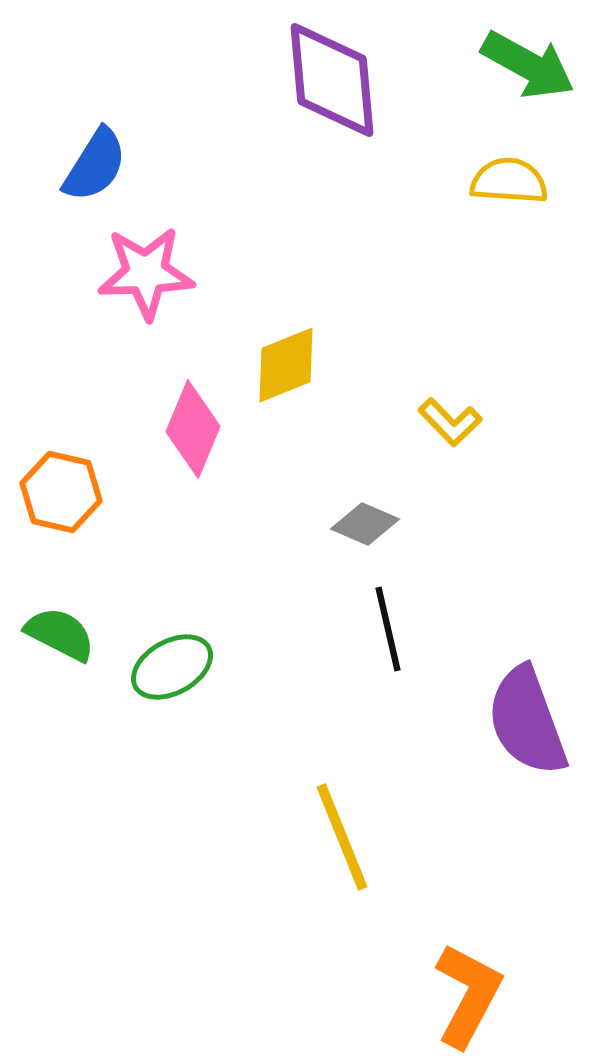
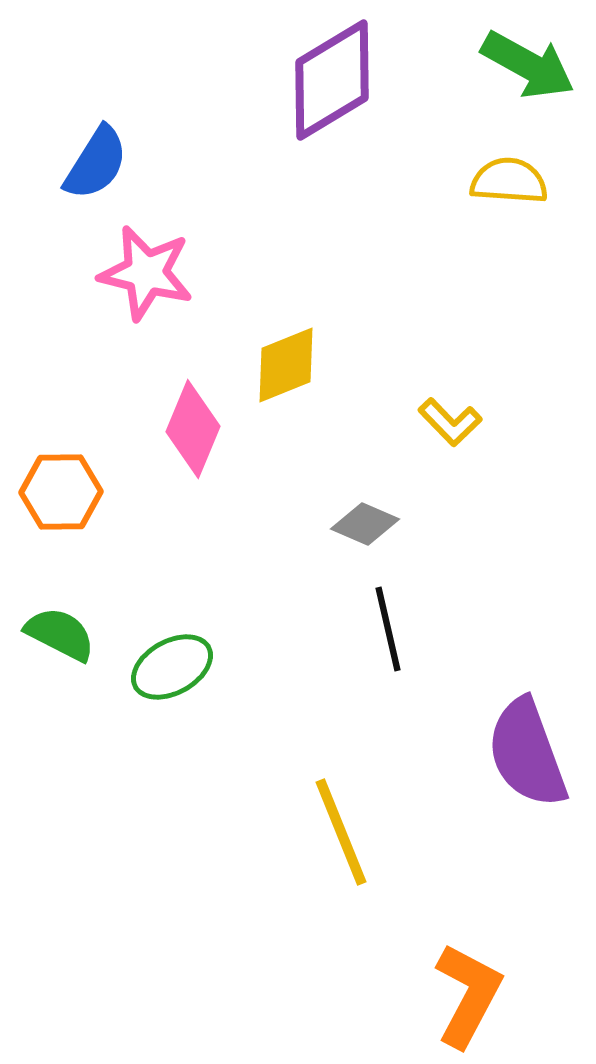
purple diamond: rotated 64 degrees clockwise
blue semicircle: moved 1 px right, 2 px up
pink star: rotated 16 degrees clockwise
orange hexagon: rotated 14 degrees counterclockwise
purple semicircle: moved 32 px down
yellow line: moved 1 px left, 5 px up
